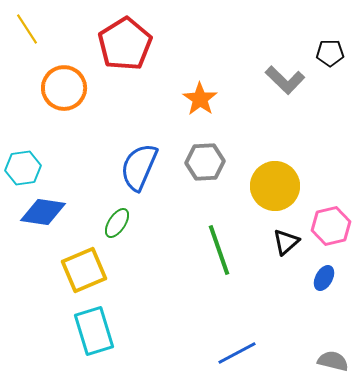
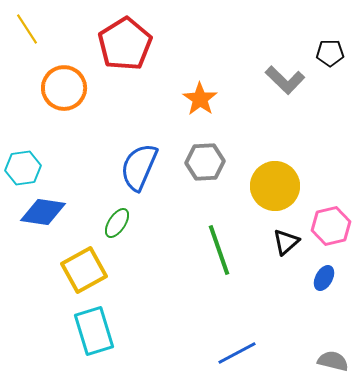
yellow square: rotated 6 degrees counterclockwise
